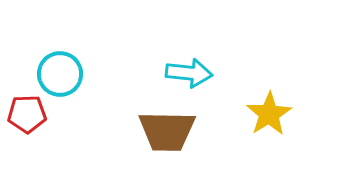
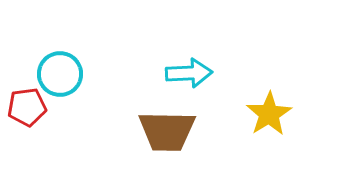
cyan arrow: rotated 9 degrees counterclockwise
red pentagon: moved 7 px up; rotated 6 degrees counterclockwise
